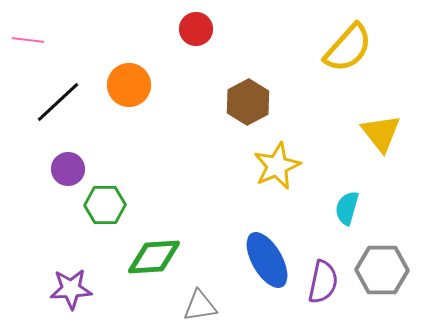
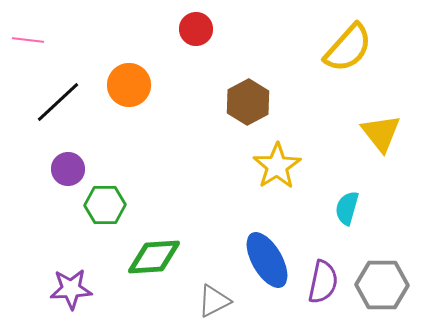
yellow star: rotated 9 degrees counterclockwise
gray hexagon: moved 15 px down
gray triangle: moved 14 px right, 5 px up; rotated 18 degrees counterclockwise
